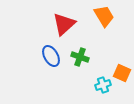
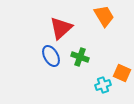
red triangle: moved 3 px left, 4 px down
